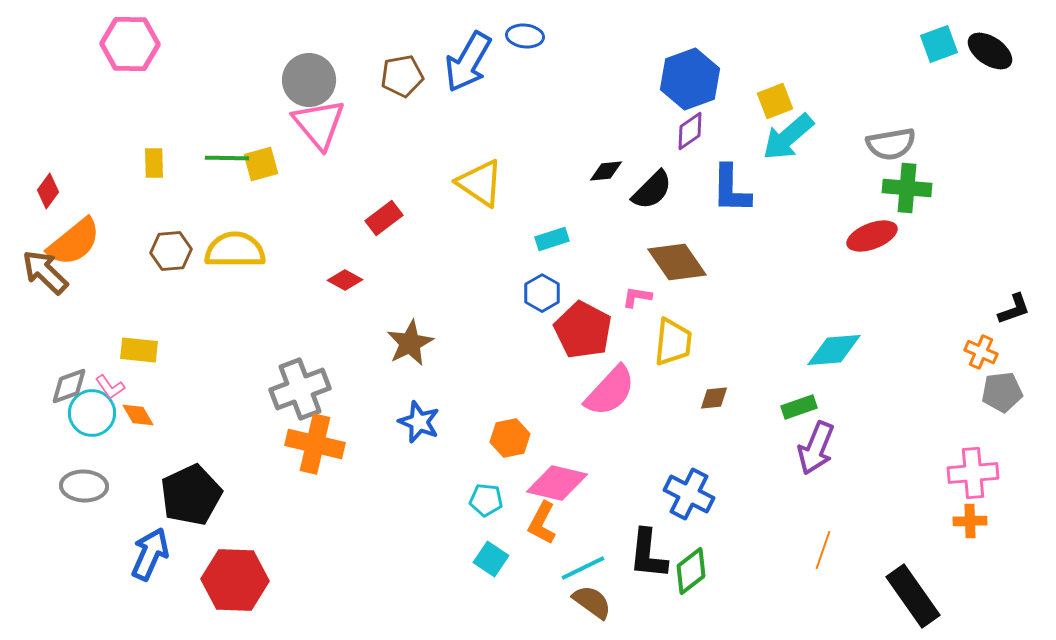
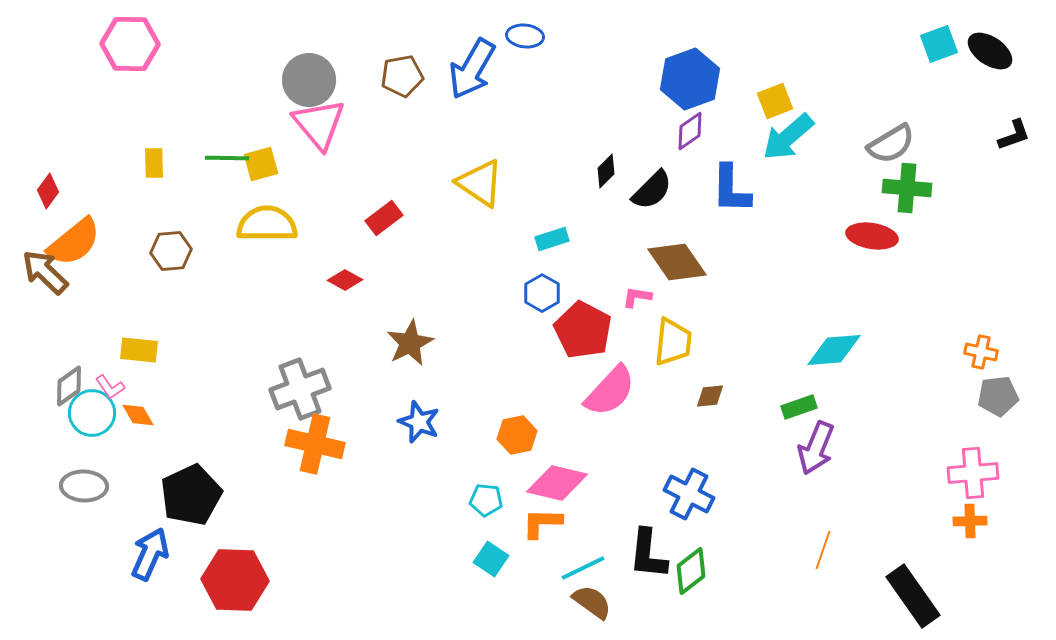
blue arrow at (468, 62): moved 4 px right, 7 px down
gray semicircle at (891, 144): rotated 21 degrees counterclockwise
black diamond at (606, 171): rotated 40 degrees counterclockwise
red ellipse at (872, 236): rotated 30 degrees clockwise
yellow semicircle at (235, 250): moved 32 px right, 26 px up
black L-shape at (1014, 309): moved 174 px up
orange cross at (981, 352): rotated 12 degrees counterclockwise
gray diamond at (69, 386): rotated 15 degrees counterclockwise
gray pentagon at (1002, 392): moved 4 px left, 4 px down
brown diamond at (714, 398): moved 4 px left, 2 px up
orange hexagon at (510, 438): moved 7 px right, 3 px up
orange L-shape at (542, 523): rotated 63 degrees clockwise
